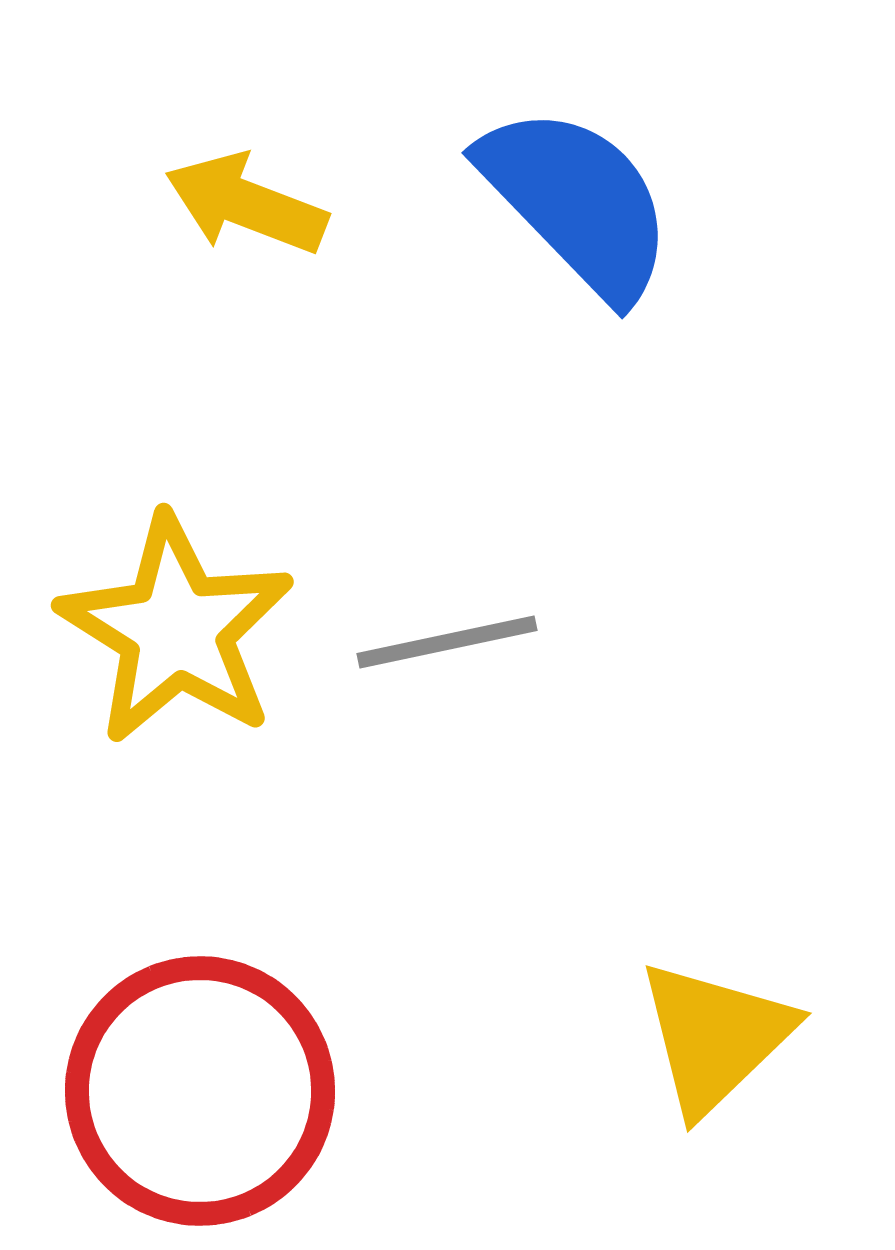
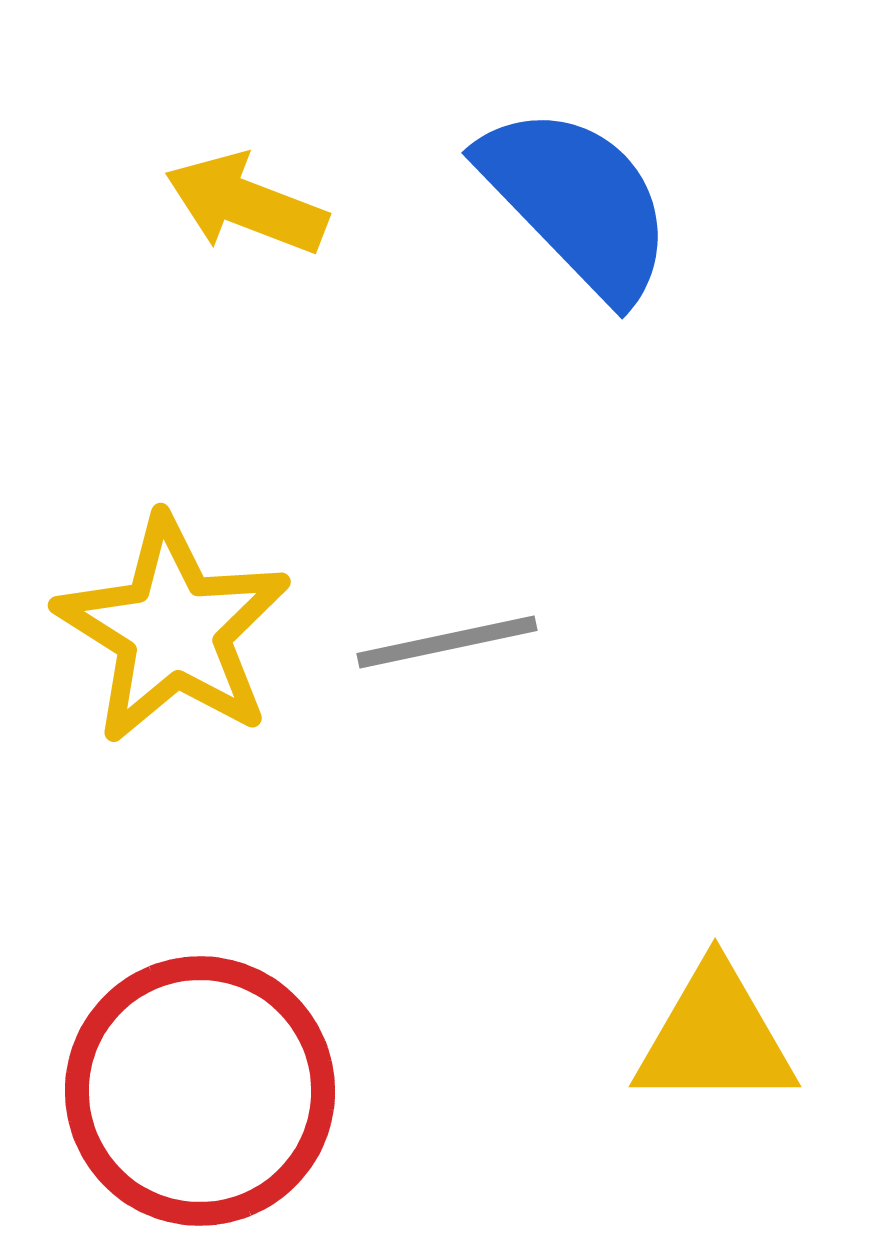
yellow star: moved 3 px left
yellow triangle: rotated 44 degrees clockwise
